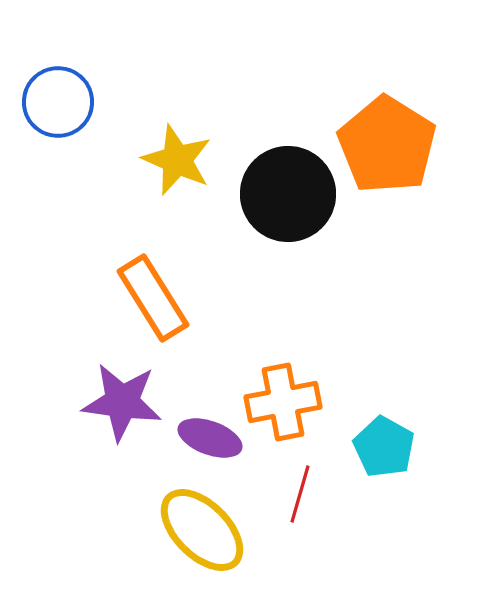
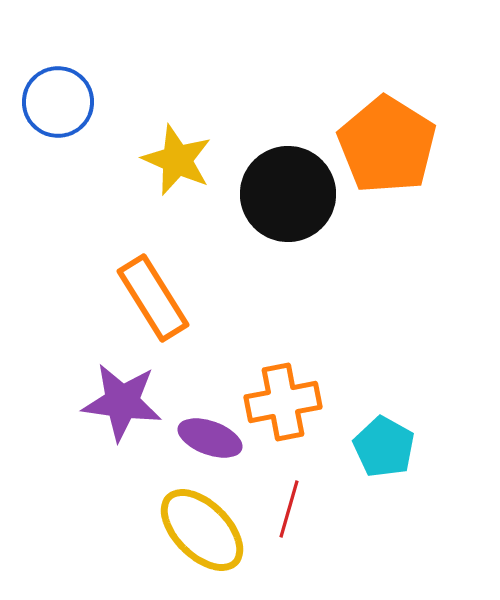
red line: moved 11 px left, 15 px down
